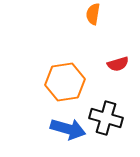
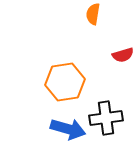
red semicircle: moved 5 px right, 9 px up
black cross: rotated 24 degrees counterclockwise
